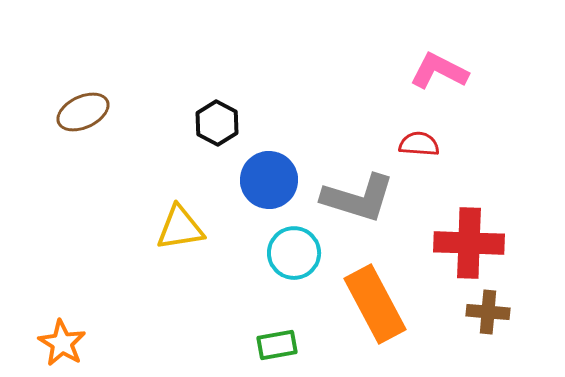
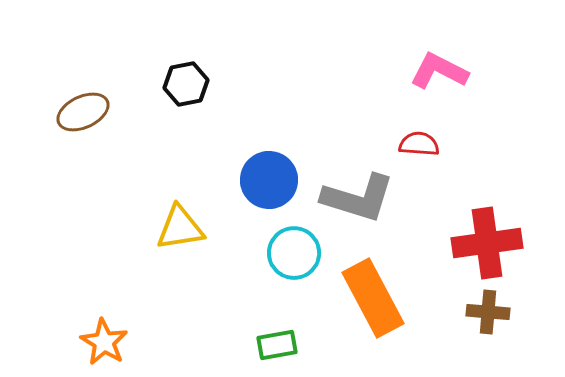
black hexagon: moved 31 px left, 39 px up; rotated 21 degrees clockwise
red cross: moved 18 px right; rotated 10 degrees counterclockwise
orange rectangle: moved 2 px left, 6 px up
orange star: moved 42 px right, 1 px up
